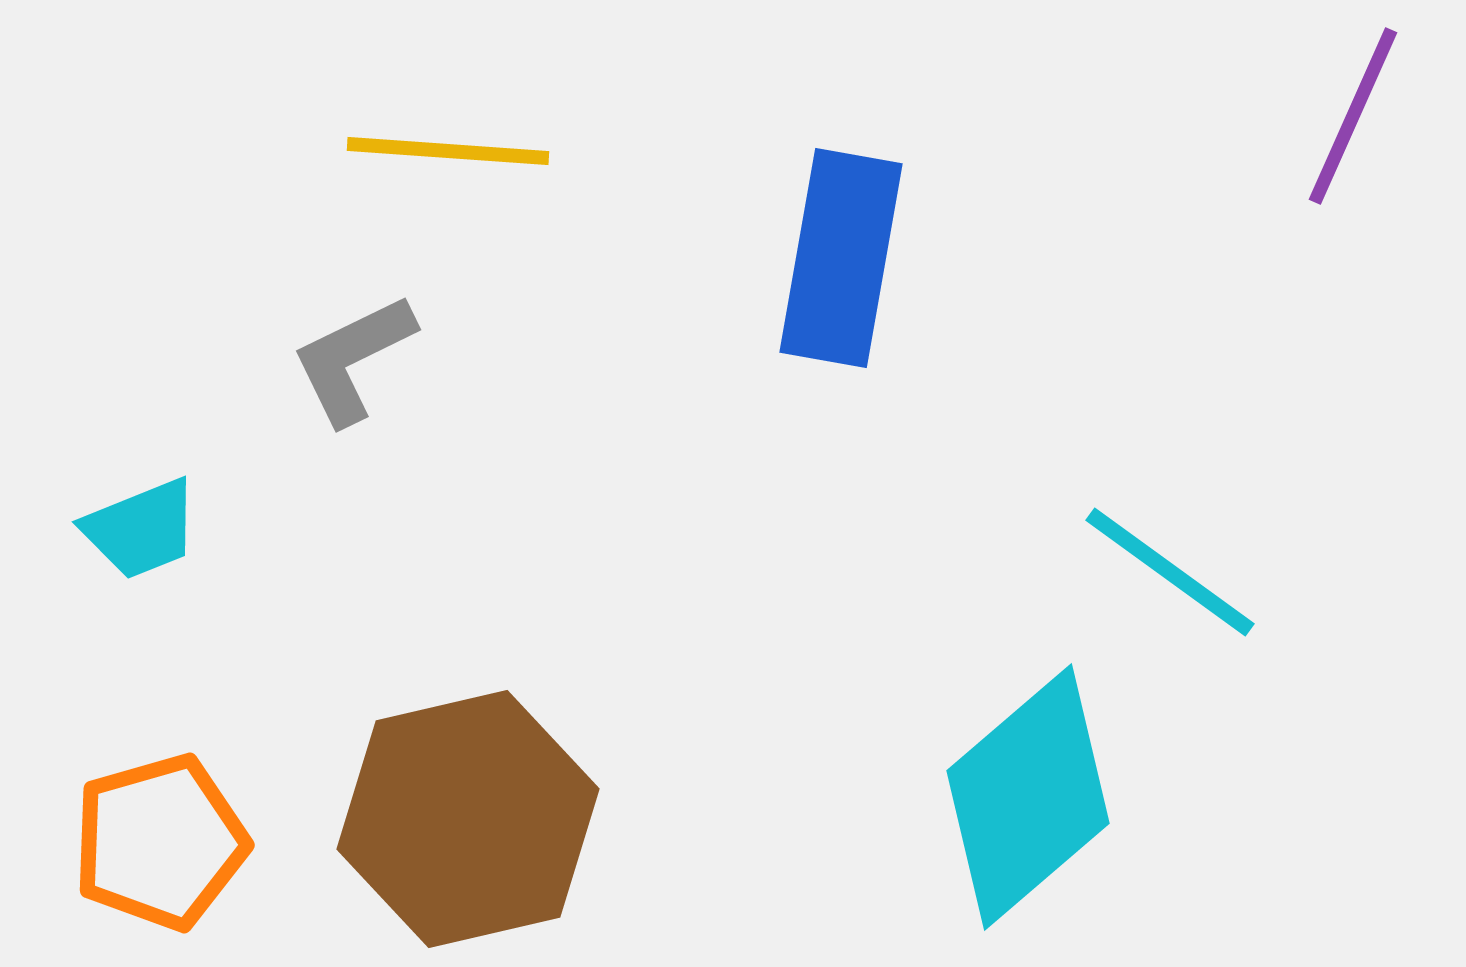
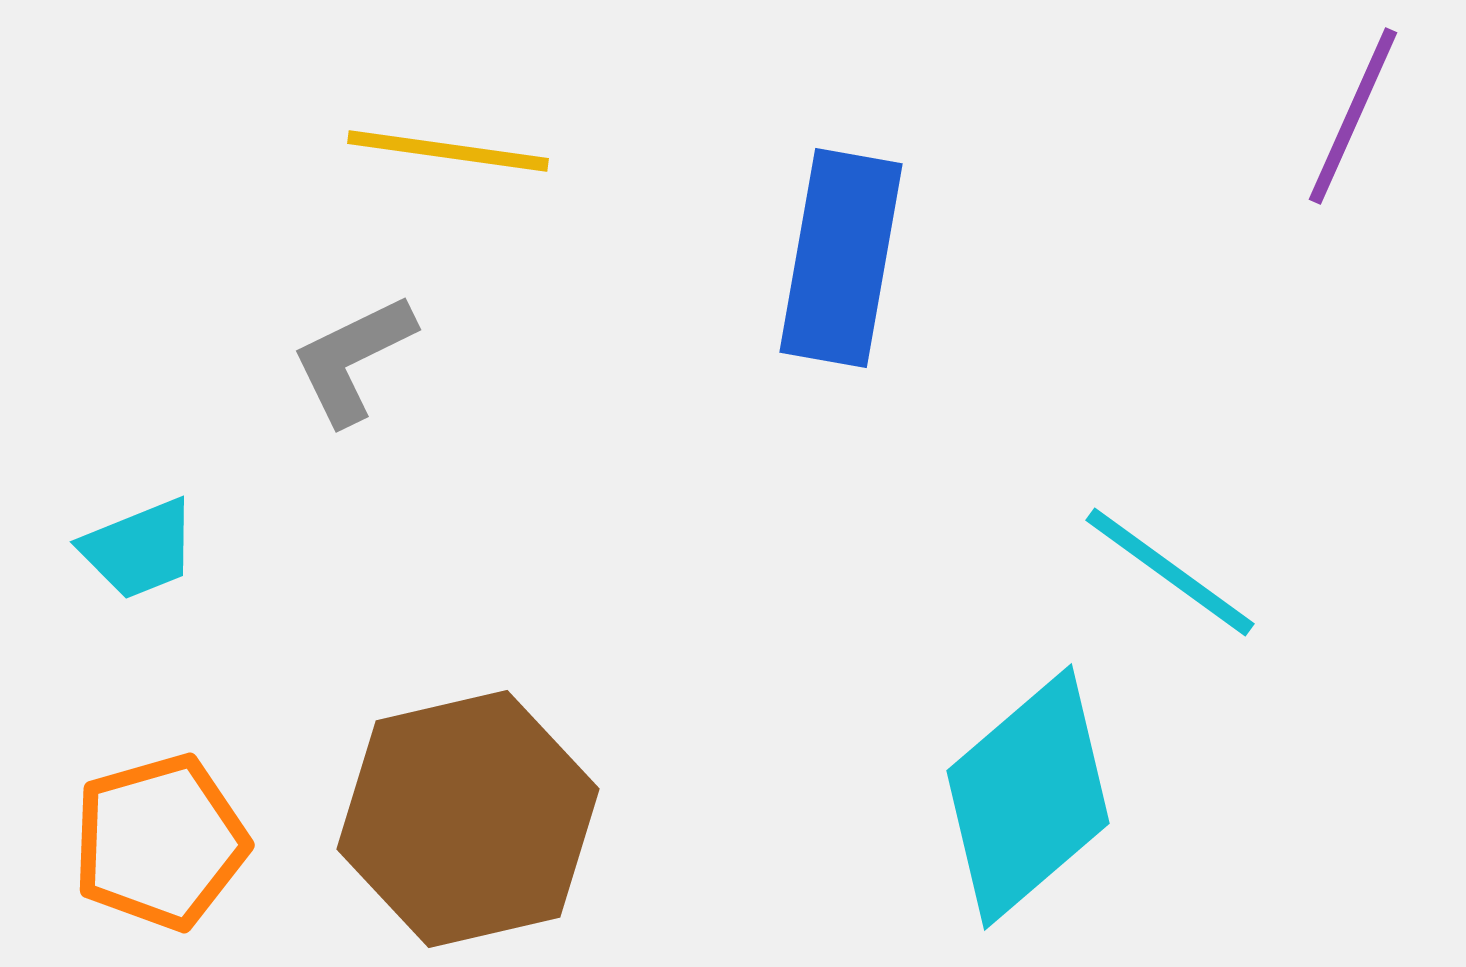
yellow line: rotated 4 degrees clockwise
cyan trapezoid: moved 2 px left, 20 px down
